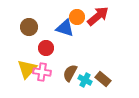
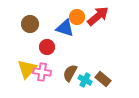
brown circle: moved 1 px right, 3 px up
red circle: moved 1 px right, 1 px up
